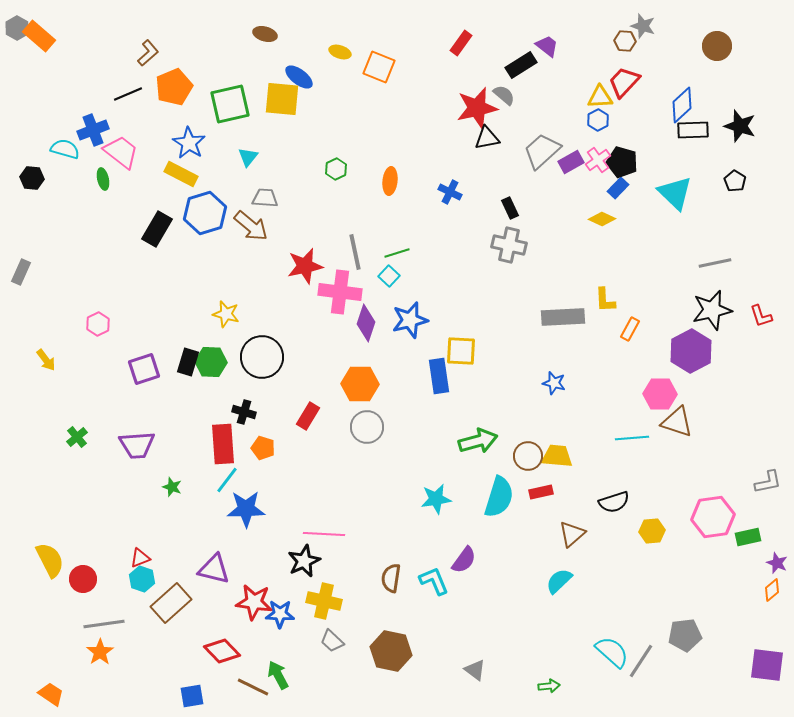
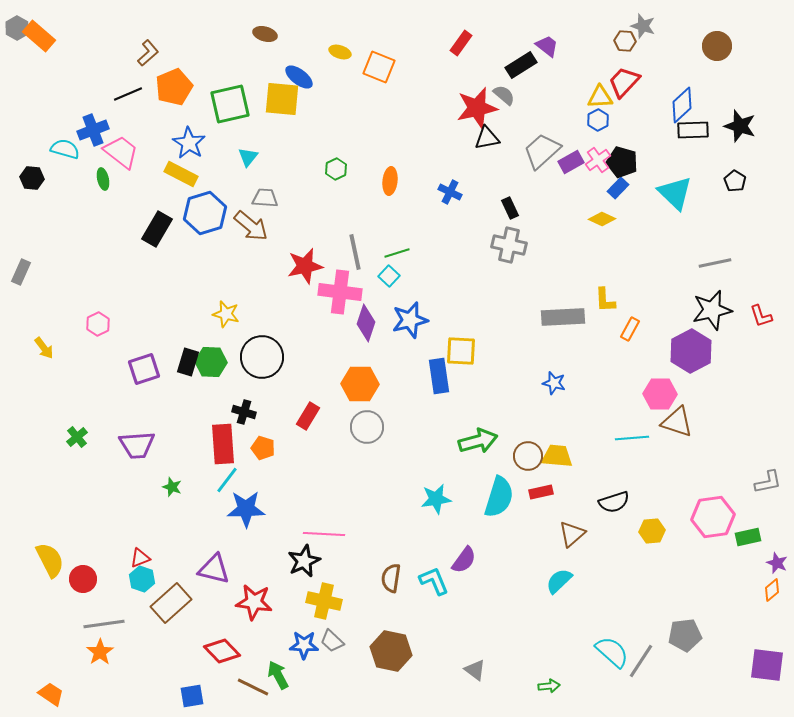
yellow arrow at (46, 360): moved 2 px left, 12 px up
blue star at (280, 614): moved 24 px right, 31 px down
